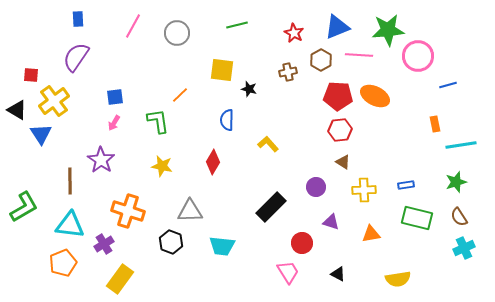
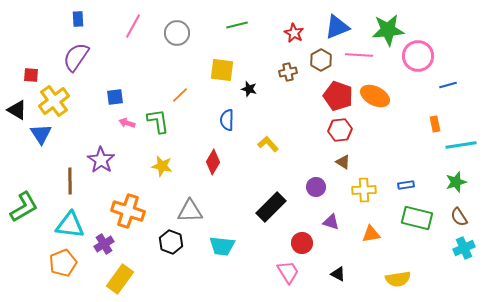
red pentagon at (338, 96): rotated 16 degrees clockwise
pink arrow at (114, 123): moved 13 px right; rotated 77 degrees clockwise
